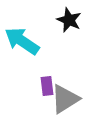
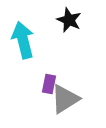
cyan arrow: moved 1 px right, 1 px up; rotated 42 degrees clockwise
purple rectangle: moved 2 px right, 2 px up; rotated 18 degrees clockwise
